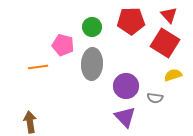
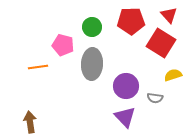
red square: moved 4 px left
